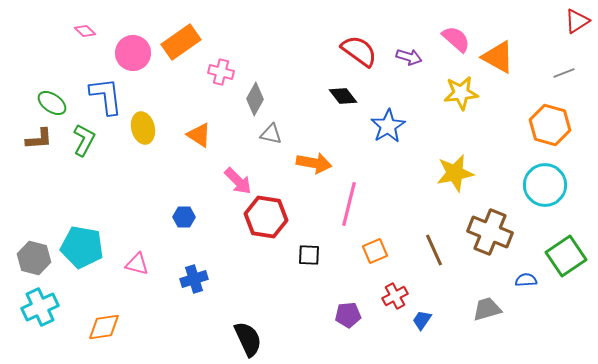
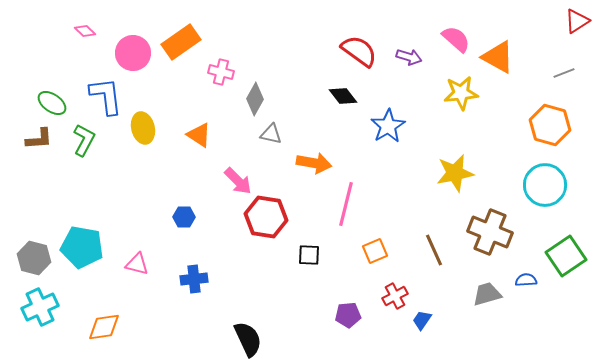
pink line at (349, 204): moved 3 px left
blue cross at (194, 279): rotated 12 degrees clockwise
gray trapezoid at (487, 309): moved 15 px up
